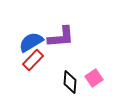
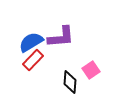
pink square: moved 3 px left, 8 px up
